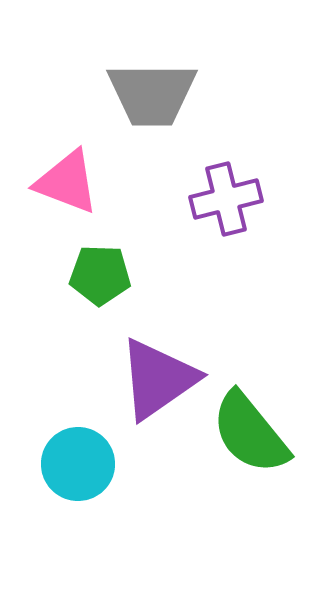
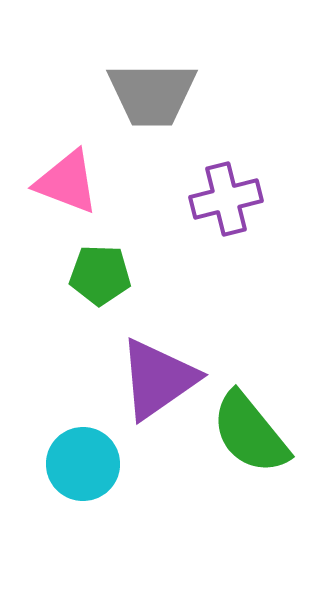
cyan circle: moved 5 px right
